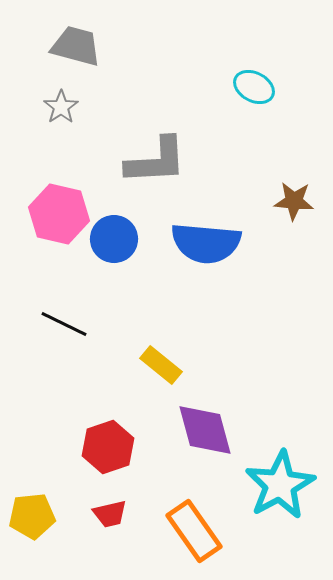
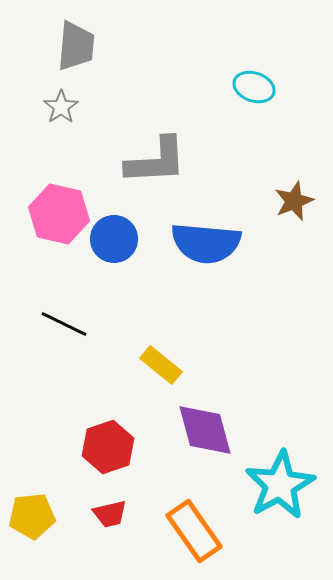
gray trapezoid: rotated 80 degrees clockwise
cyan ellipse: rotated 9 degrees counterclockwise
brown star: rotated 27 degrees counterclockwise
